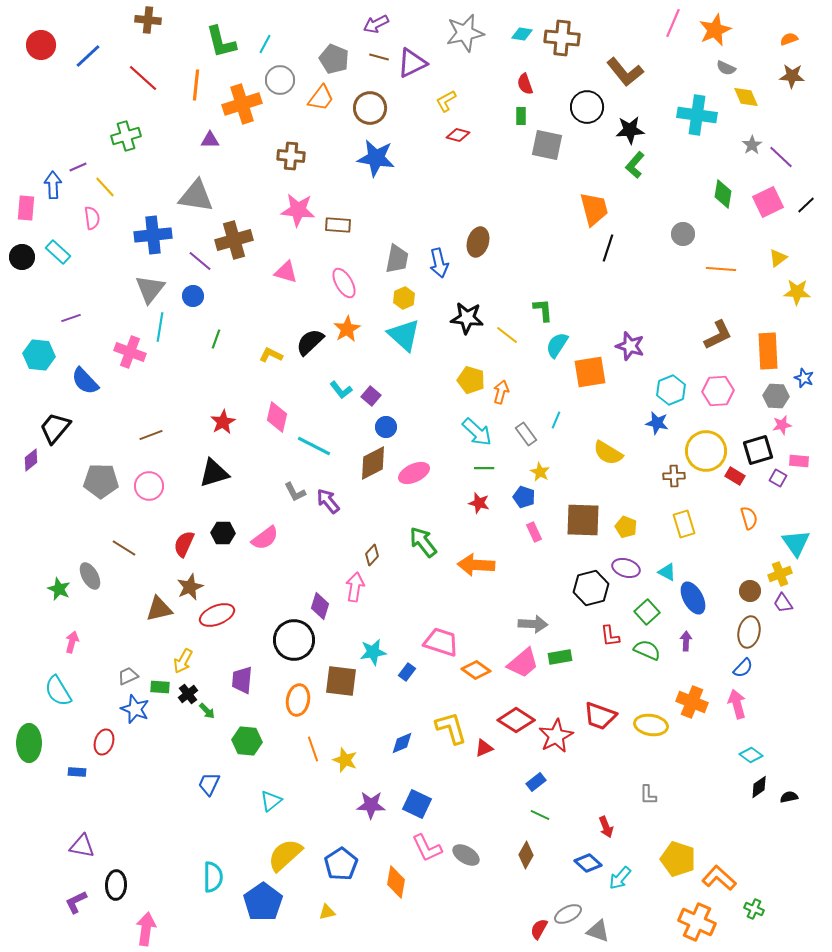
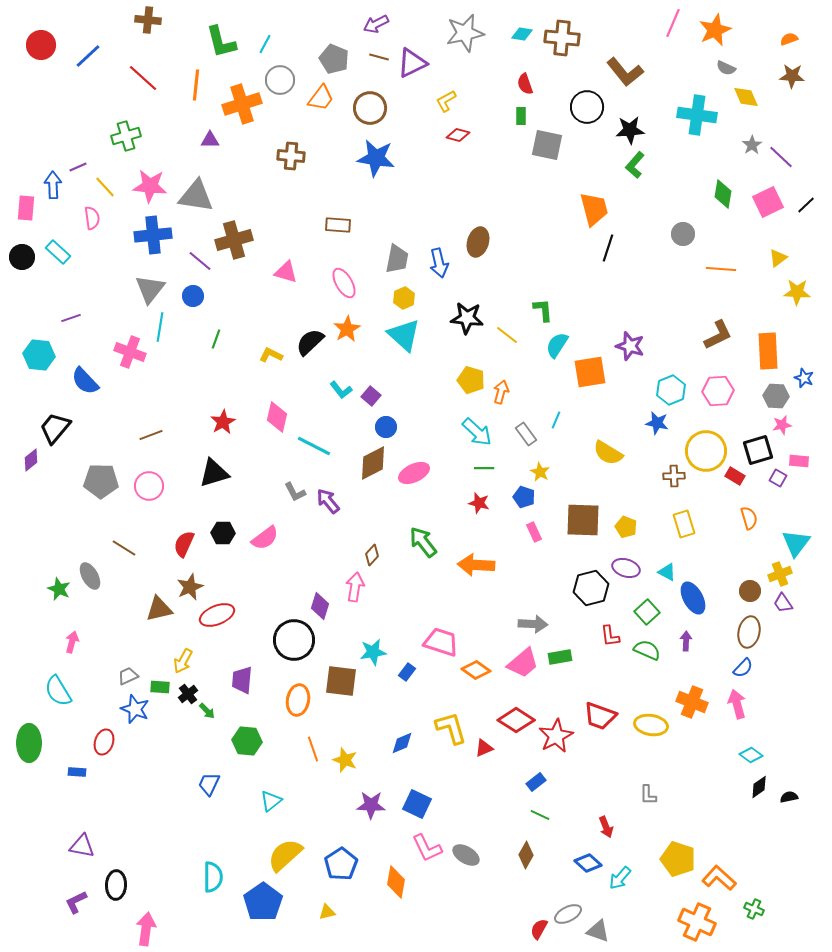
pink star at (298, 210): moved 148 px left, 24 px up
cyan triangle at (796, 543): rotated 12 degrees clockwise
